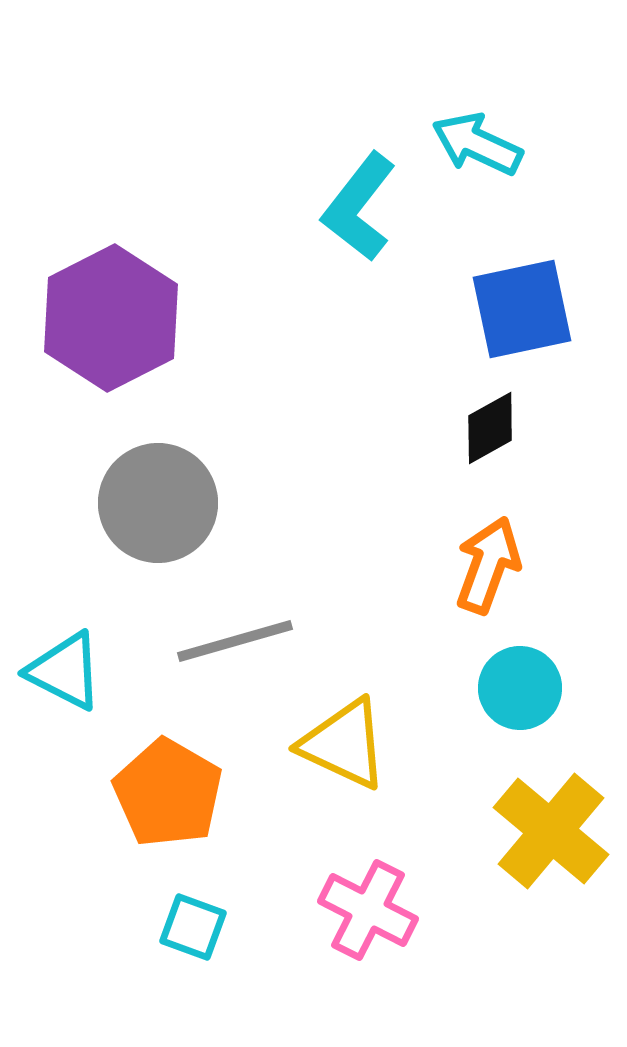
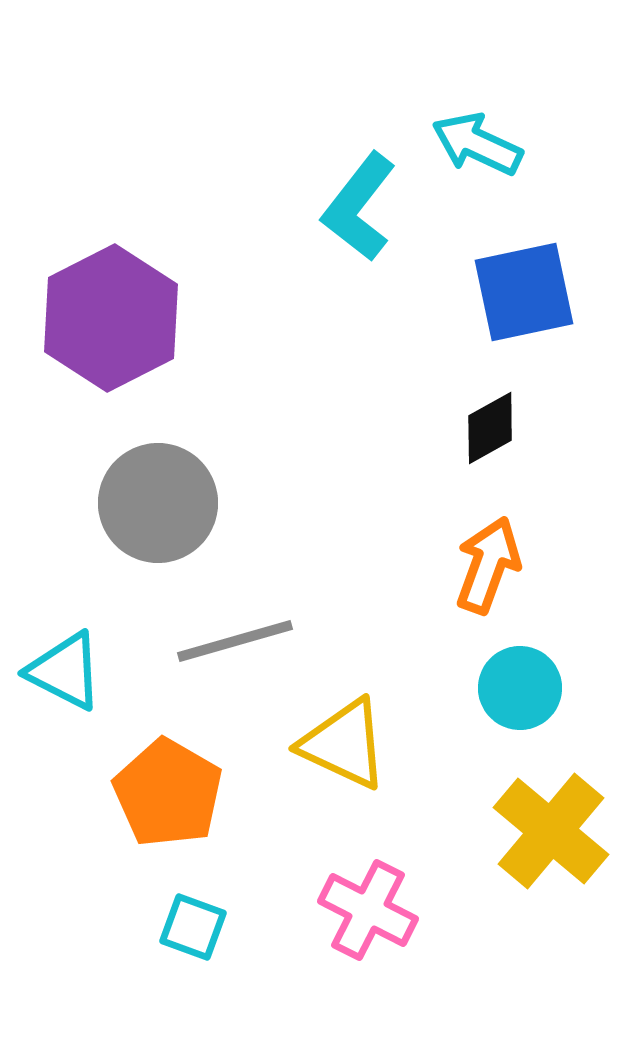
blue square: moved 2 px right, 17 px up
